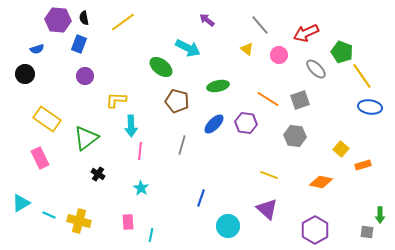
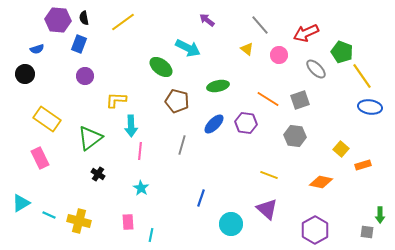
green triangle at (86, 138): moved 4 px right
cyan circle at (228, 226): moved 3 px right, 2 px up
